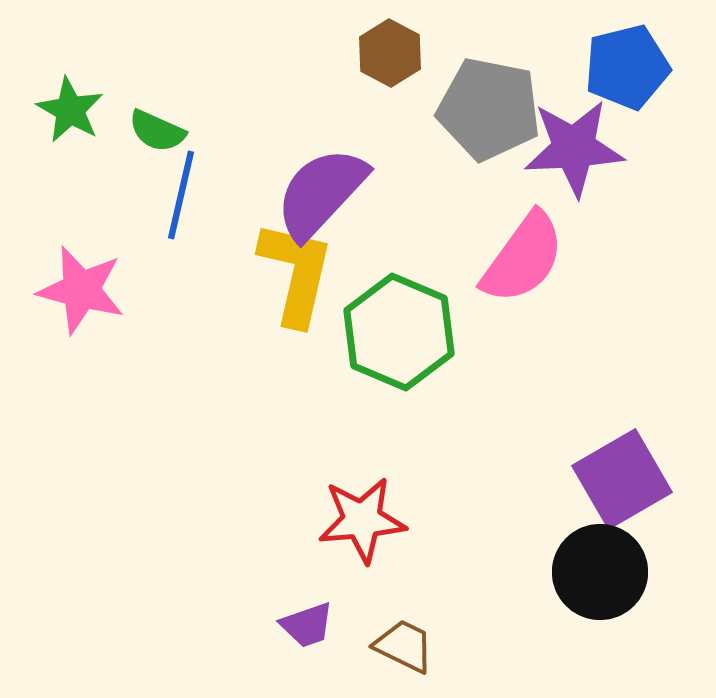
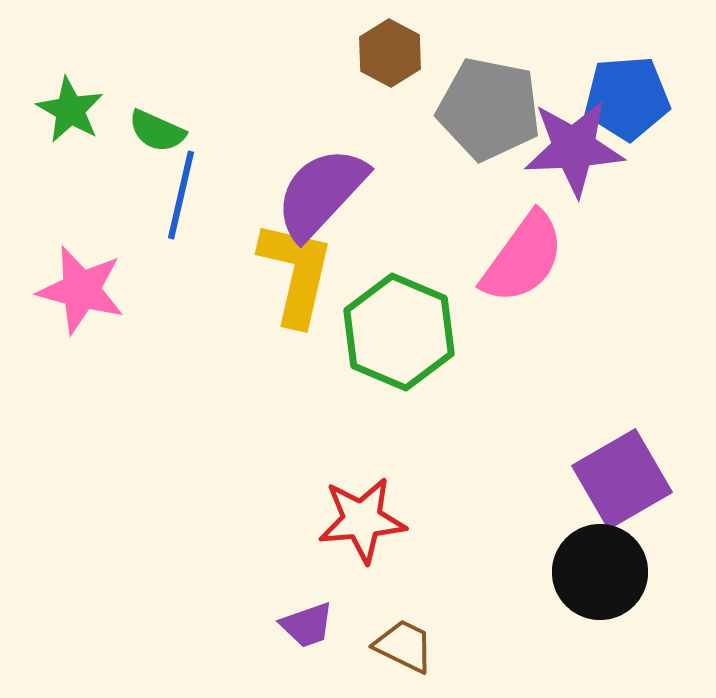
blue pentagon: moved 31 px down; rotated 10 degrees clockwise
